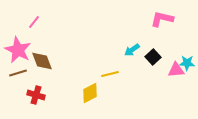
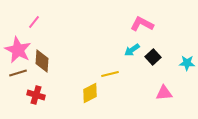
pink L-shape: moved 20 px left, 5 px down; rotated 15 degrees clockwise
brown diamond: rotated 25 degrees clockwise
pink triangle: moved 12 px left, 23 px down
